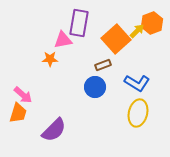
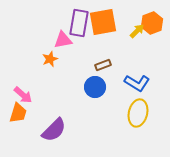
orange square: moved 13 px left, 17 px up; rotated 32 degrees clockwise
orange star: rotated 21 degrees counterclockwise
